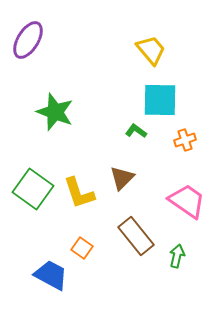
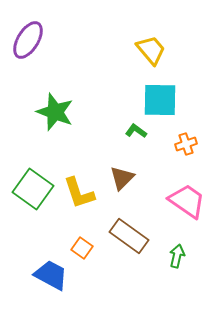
orange cross: moved 1 px right, 4 px down
brown rectangle: moved 7 px left; rotated 15 degrees counterclockwise
